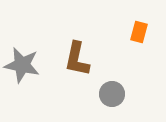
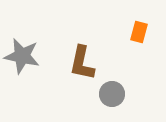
brown L-shape: moved 5 px right, 4 px down
gray star: moved 9 px up
